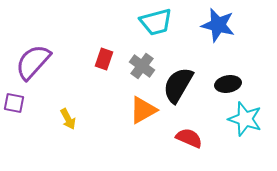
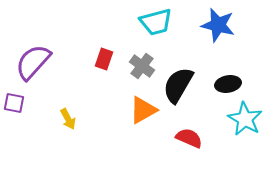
cyan star: rotated 12 degrees clockwise
